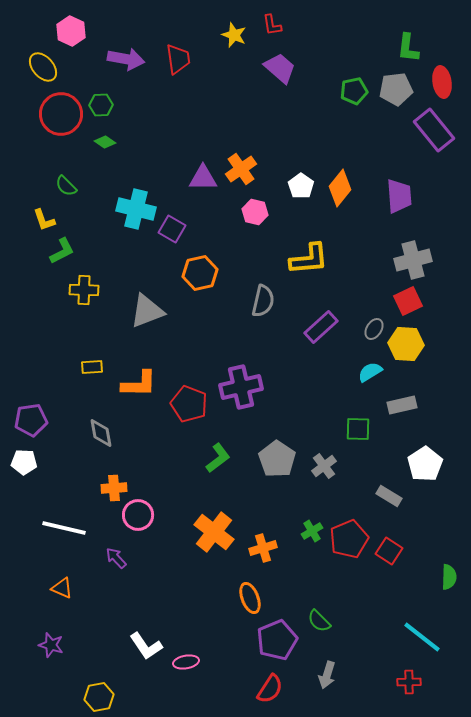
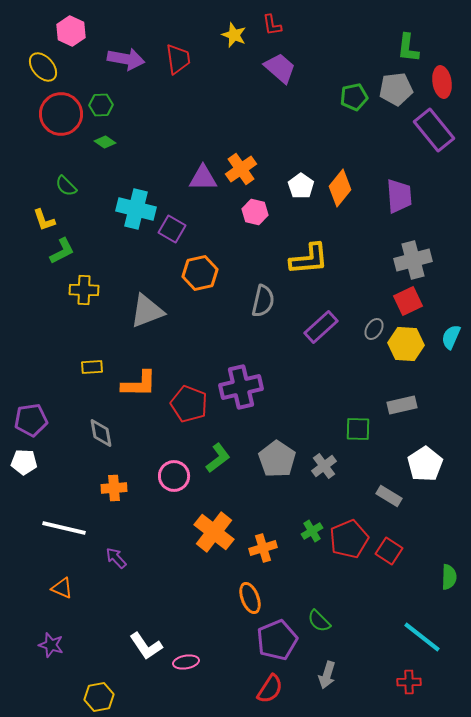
green pentagon at (354, 91): moved 6 px down
cyan semicircle at (370, 372): moved 81 px right, 35 px up; rotated 35 degrees counterclockwise
pink circle at (138, 515): moved 36 px right, 39 px up
